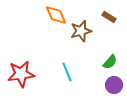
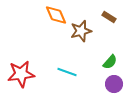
cyan line: rotated 48 degrees counterclockwise
purple circle: moved 1 px up
